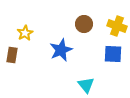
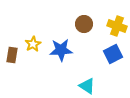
yellow star: moved 8 px right, 11 px down
blue star: rotated 20 degrees clockwise
blue square: rotated 30 degrees counterclockwise
cyan triangle: moved 1 px right, 1 px down; rotated 18 degrees counterclockwise
